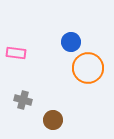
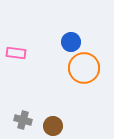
orange circle: moved 4 px left
gray cross: moved 20 px down
brown circle: moved 6 px down
